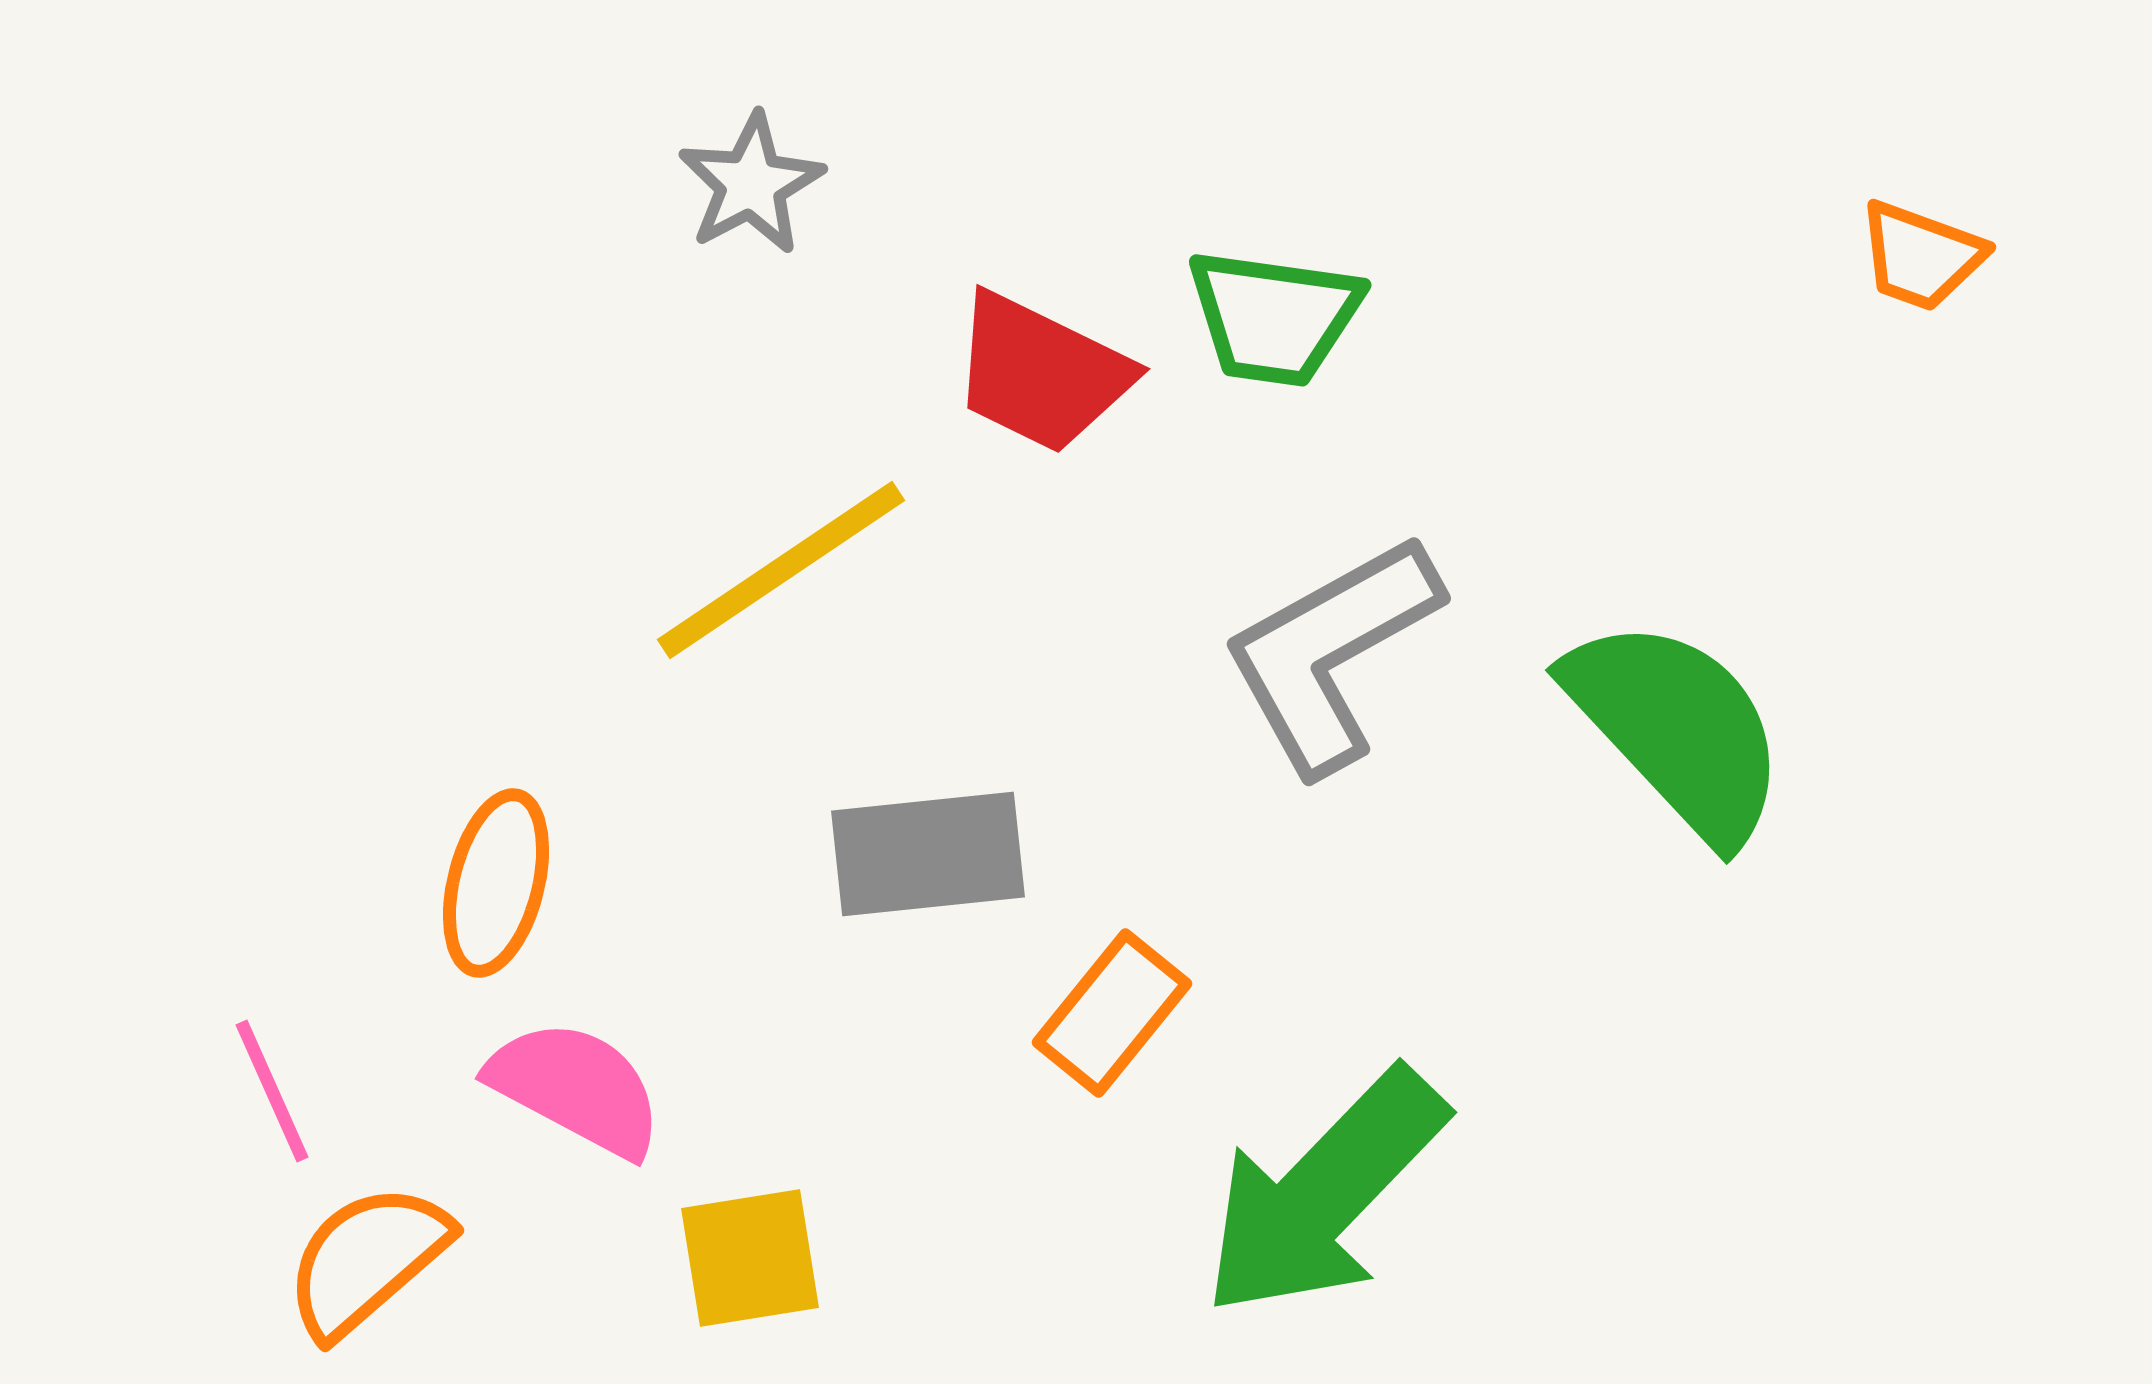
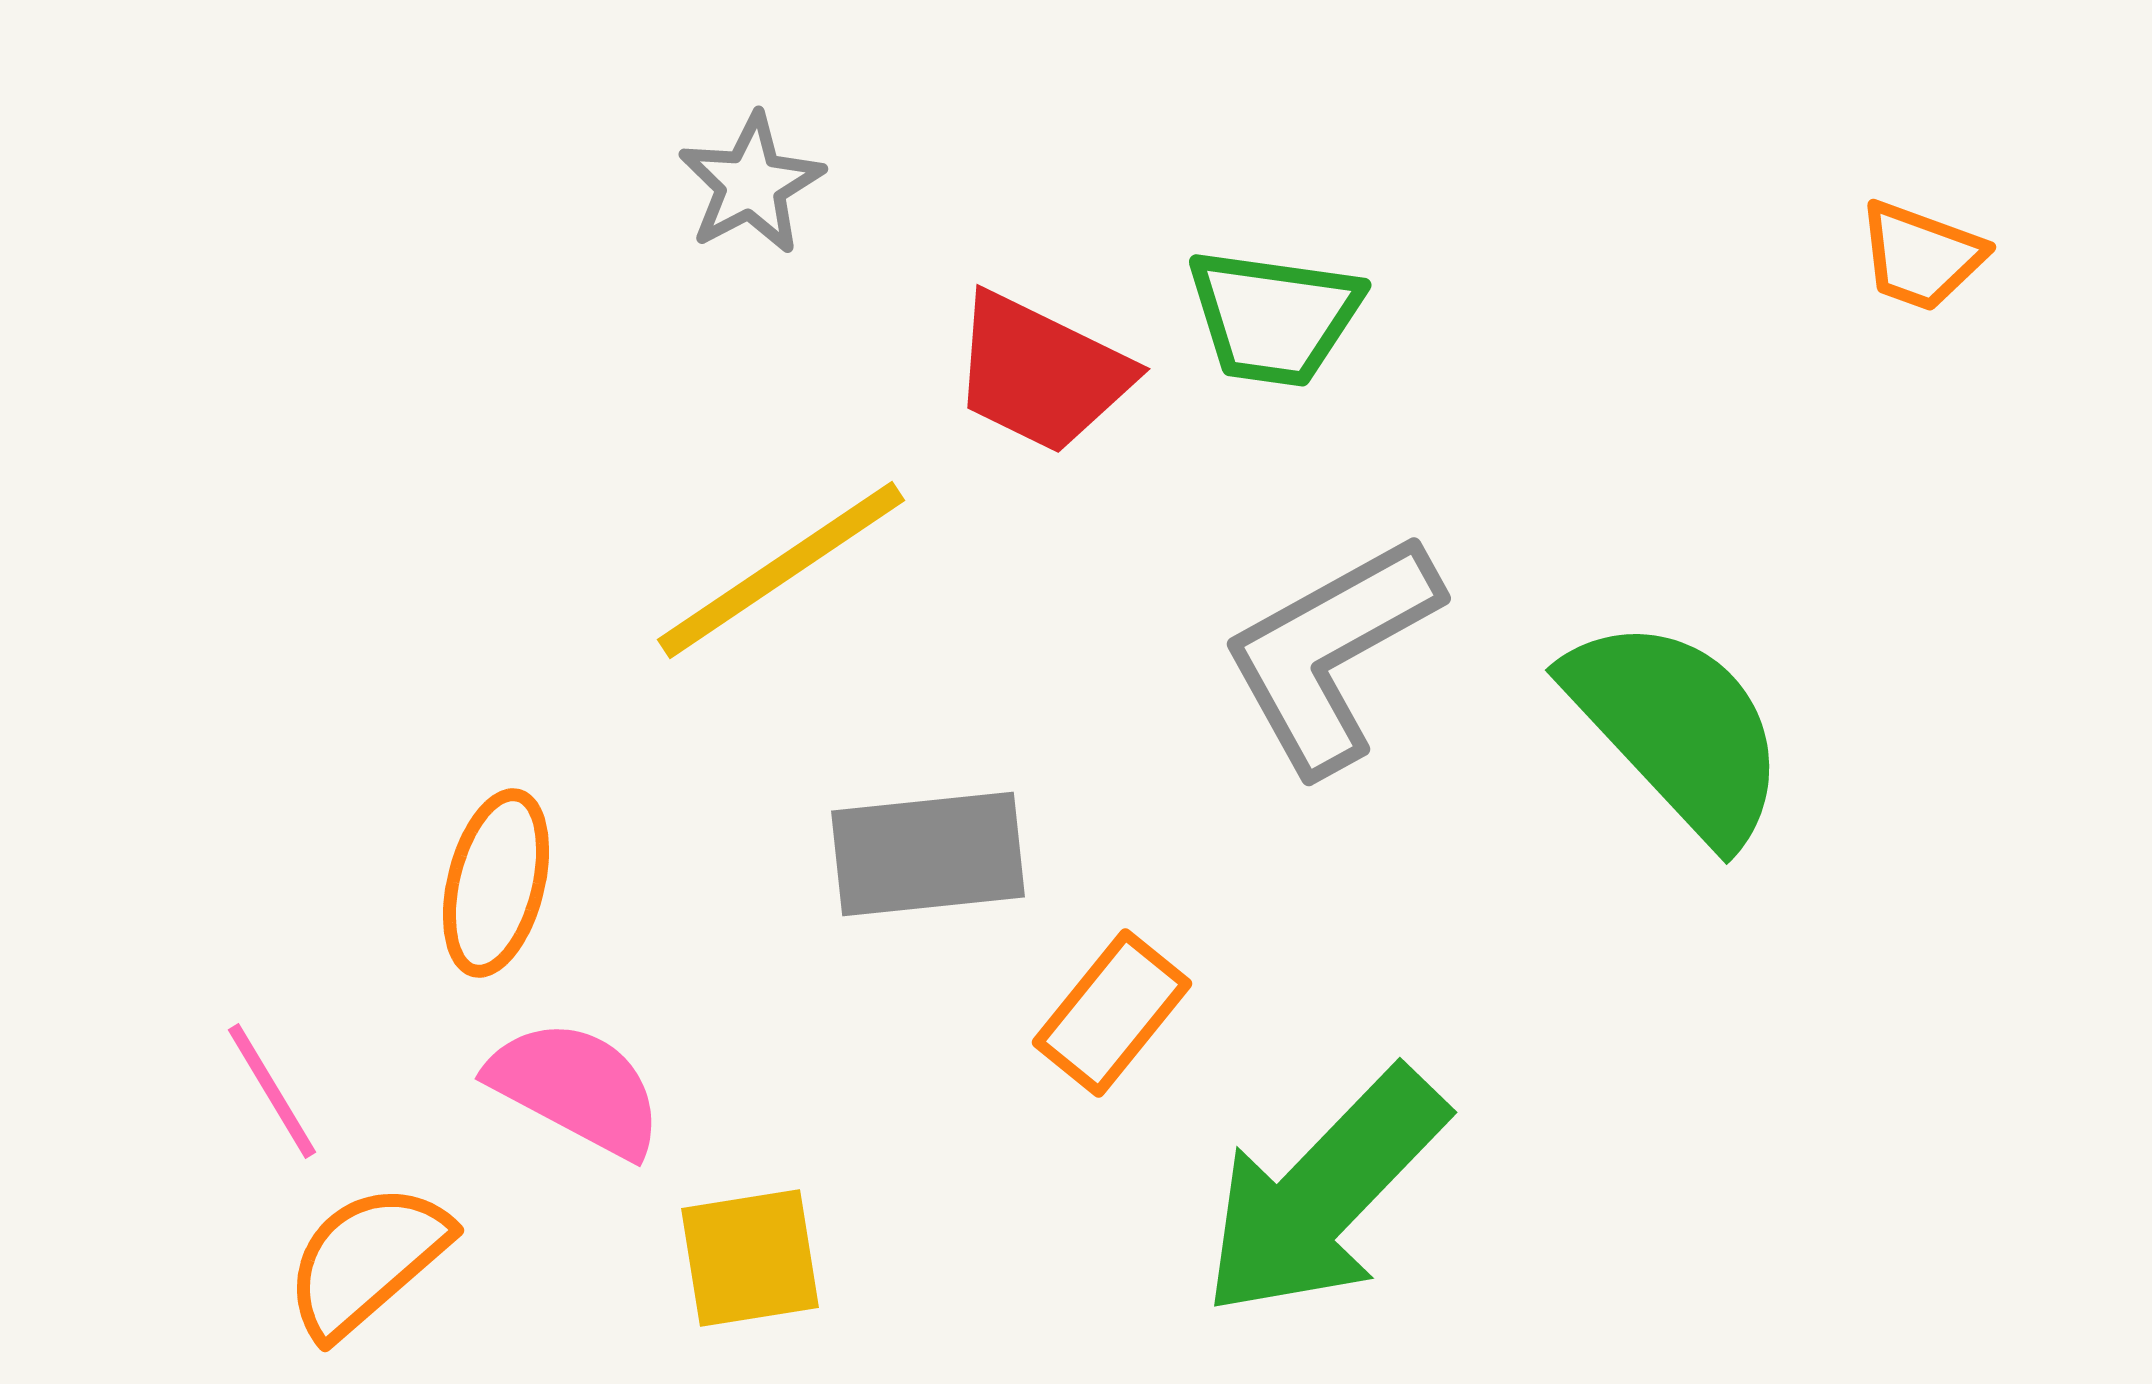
pink line: rotated 7 degrees counterclockwise
